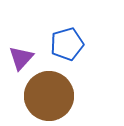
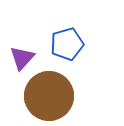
purple triangle: moved 1 px right
